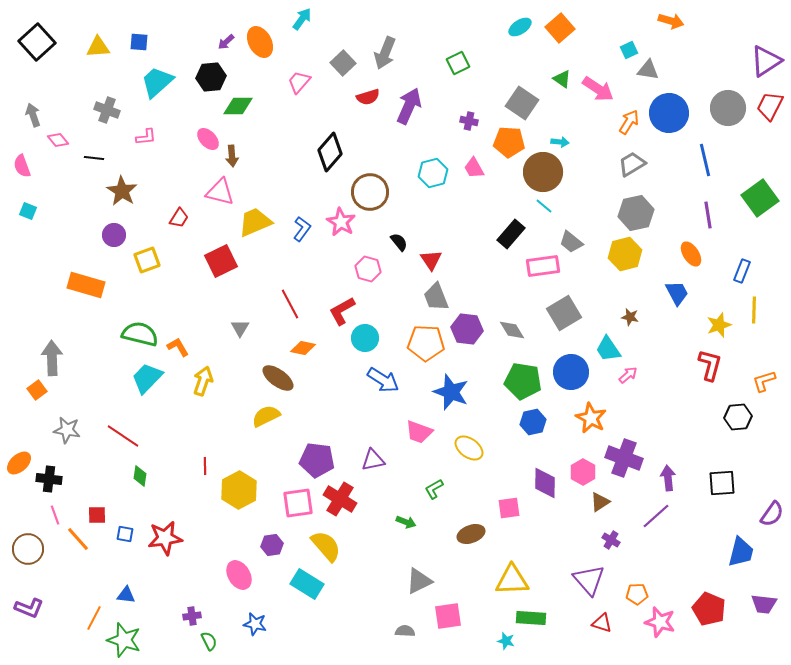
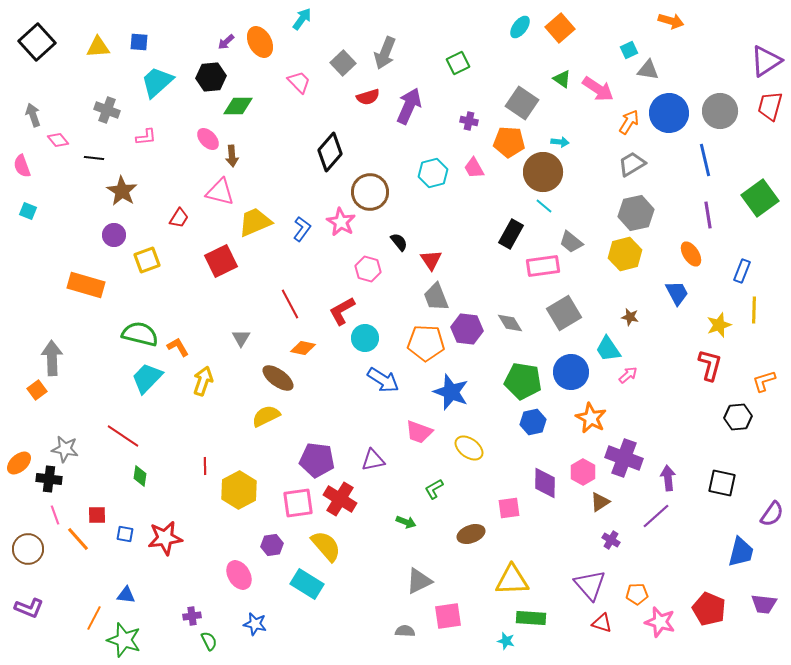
cyan ellipse at (520, 27): rotated 20 degrees counterclockwise
pink trapezoid at (299, 82): rotated 95 degrees clockwise
red trapezoid at (770, 106): rotated 12 degrees counterclockwise
gray circle at (728, 108): moved 8 px left, 3 px down
black rectangle at (511, 234): rotated 12 degrees counterclockwise
gray triangle at (240, 328): moved 1 px right, 10 px down
gray diamond at (512, 330): moved 2 px left, 7 px up
gray star at (67, 430): moved 2 px left, 19 px down
black square at (722, 483): rotated 16 degrees clockwise
purple triangle at (589, 580): moved 1 px right, 5 px down
